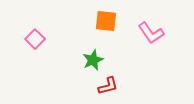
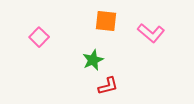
pink L-shape: rotated 16 degrees counterclockwise
pink square: moved 4 px right, 2 px up
